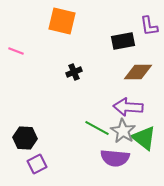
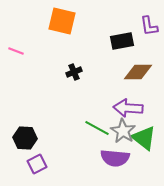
black rectangle: moved 1 px left
purple arrow: moved 1 px down
